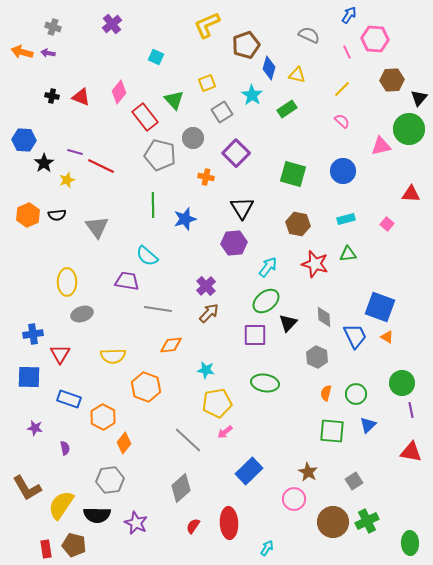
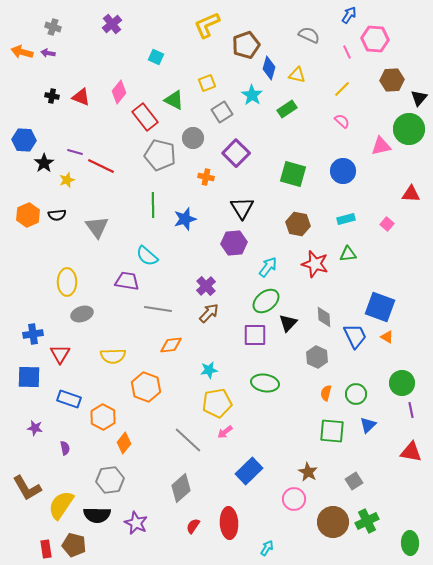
green triangle at (174, 100): rotated 20 degrees counterclockwise
cyan star at (206, 370): moved 3 px right; rotated 18 degrees counterclockwise
